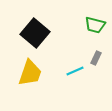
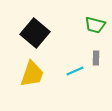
gray rectangle: rotated 24 degrees counterclockwise
yellow trapezoid: moved 2 px right, 1 px down
